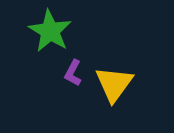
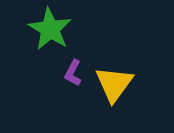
green star: moved 2 px up
